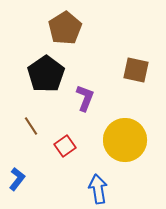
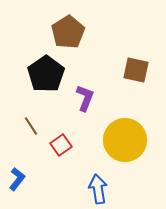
brown pentagon: moved 3 px right, 4 px down
red square: moved 4 px left, 1 px up
